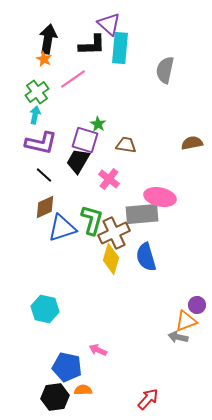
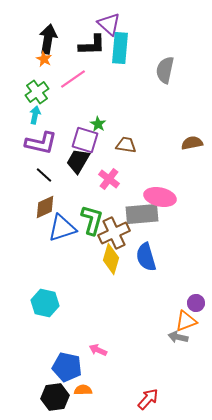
purple circle: moved 1 px left, 2 px up
cyan hexagon: moved 6 px up
